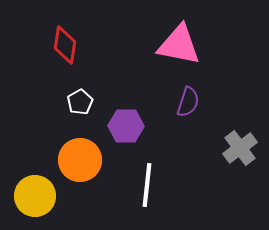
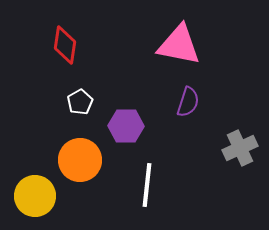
gray cross: rotated 12 degrees clockwise
